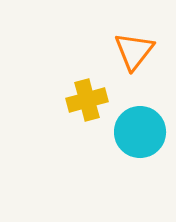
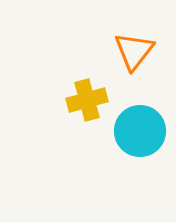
cyan circle: moved 1 px up
